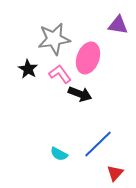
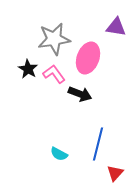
purple triangle: moved 2 px left, 2 px down
pink L-shape: moved 6 px left
blue line: rotated 32 degrees counterclockwise
